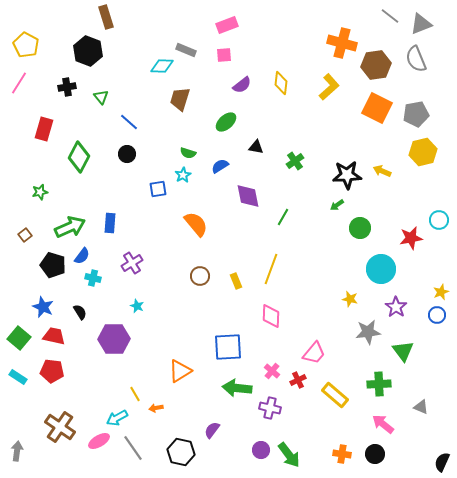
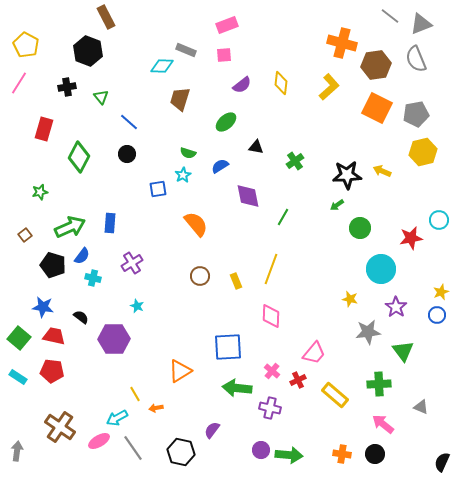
brown rectangle at (106, 17): rotated 10 degrees counterclockwise
blue star at (43, 307): rotated 15 degrees counterclockwise
black semicircle at (80, 312): moved 1 px right, 5 px down; rotated 21 degrees counterclockwise
green arrow at (289, 455): rotated 48 degrees counterclockwise
